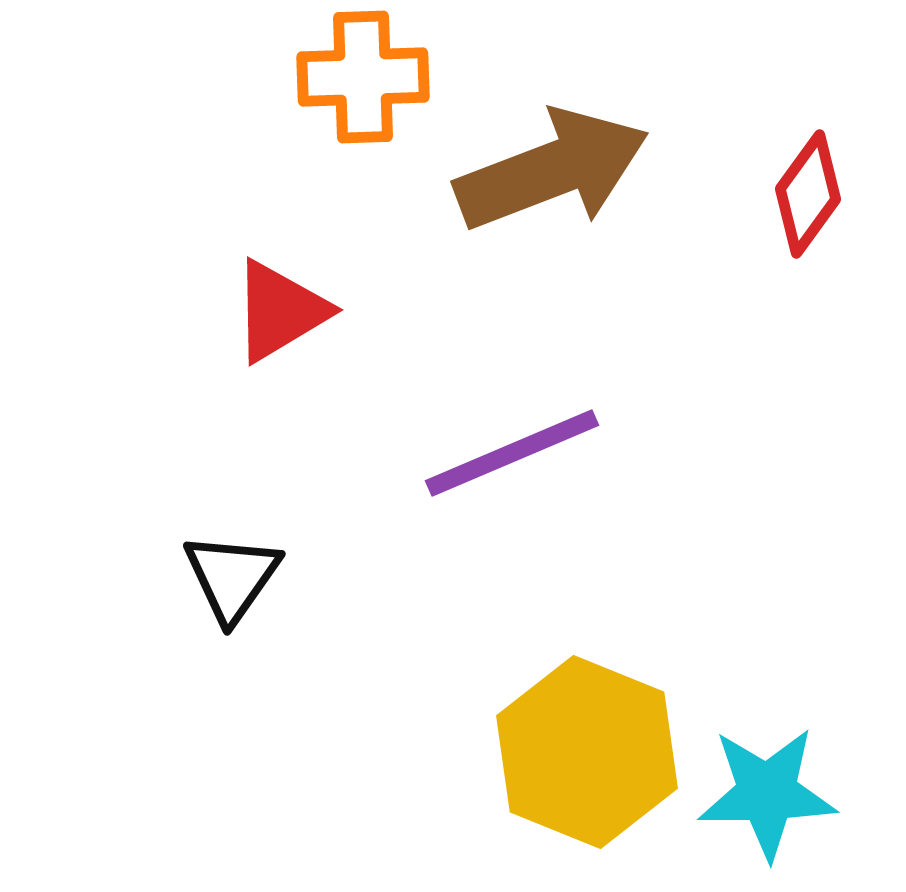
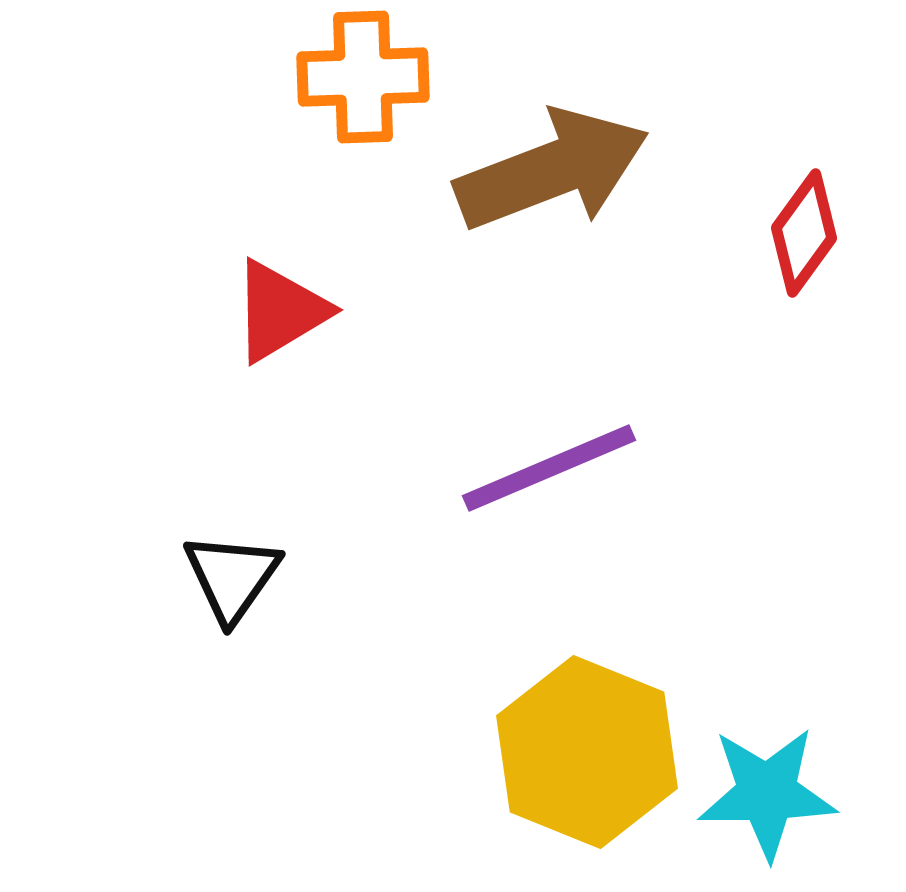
red diamond: moved 4 px left, 39 px down
purple line: moved 37 px right, 15 px down
